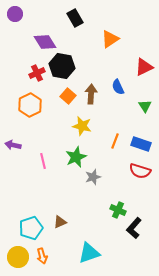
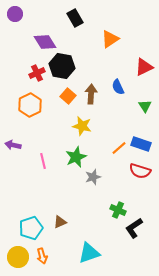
orange line: moved 4 px right, 7 px down; rotated 28 degrees clockwise
black L-shape: rotated 15 degrees clockwise
